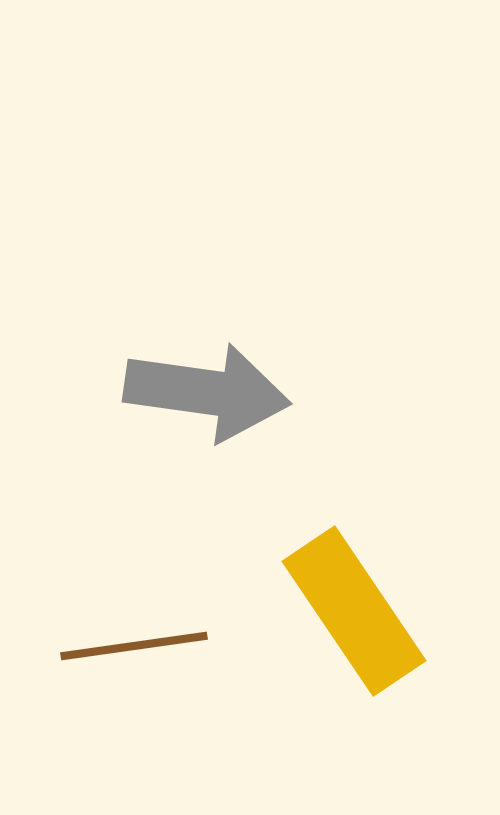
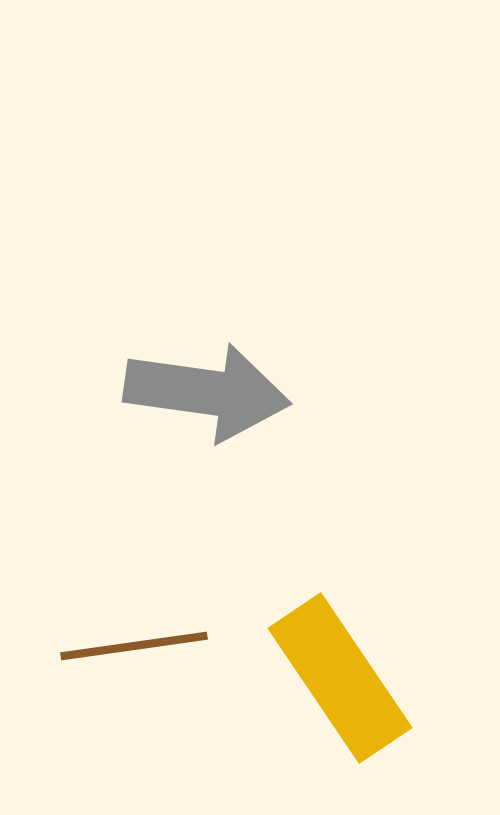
yellow rectangle: moved 14 px left, 67 px down
